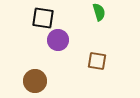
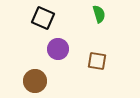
green semicircle: moved 2 px down
black square: rotated 15 degrees clockwise
purple circle: moved 9 px down
